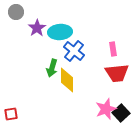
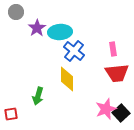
green arrow: moved 14 px left, 28 px down
yellow diamond: moved 1 px up
